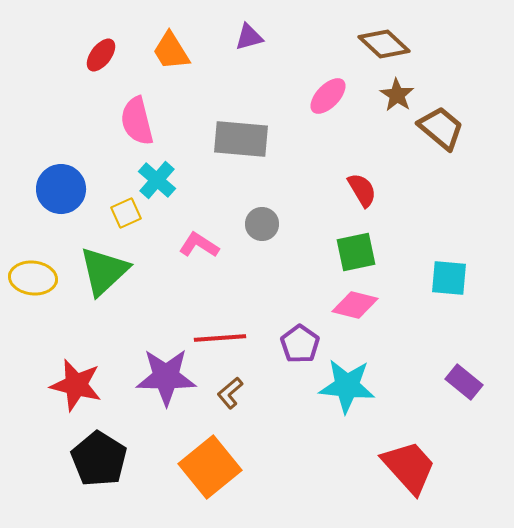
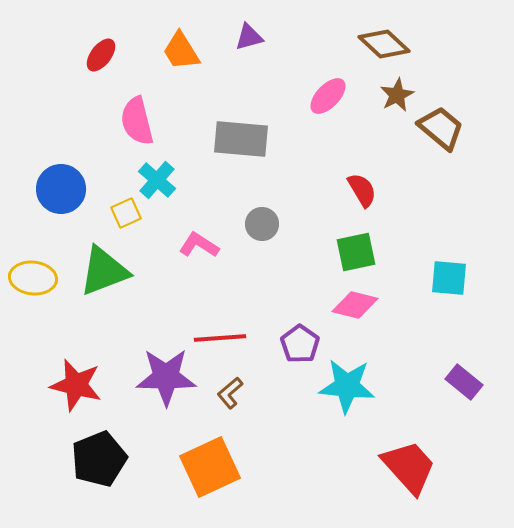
orange trapezoid: moved 10 px right
brown star: rotated 12 degrees clockwise
green triangle: rotated 22 degrees clockwise
black pentagon: rotated 18 degrees clockwise
orange square: rotated 14 degrees clockwise
